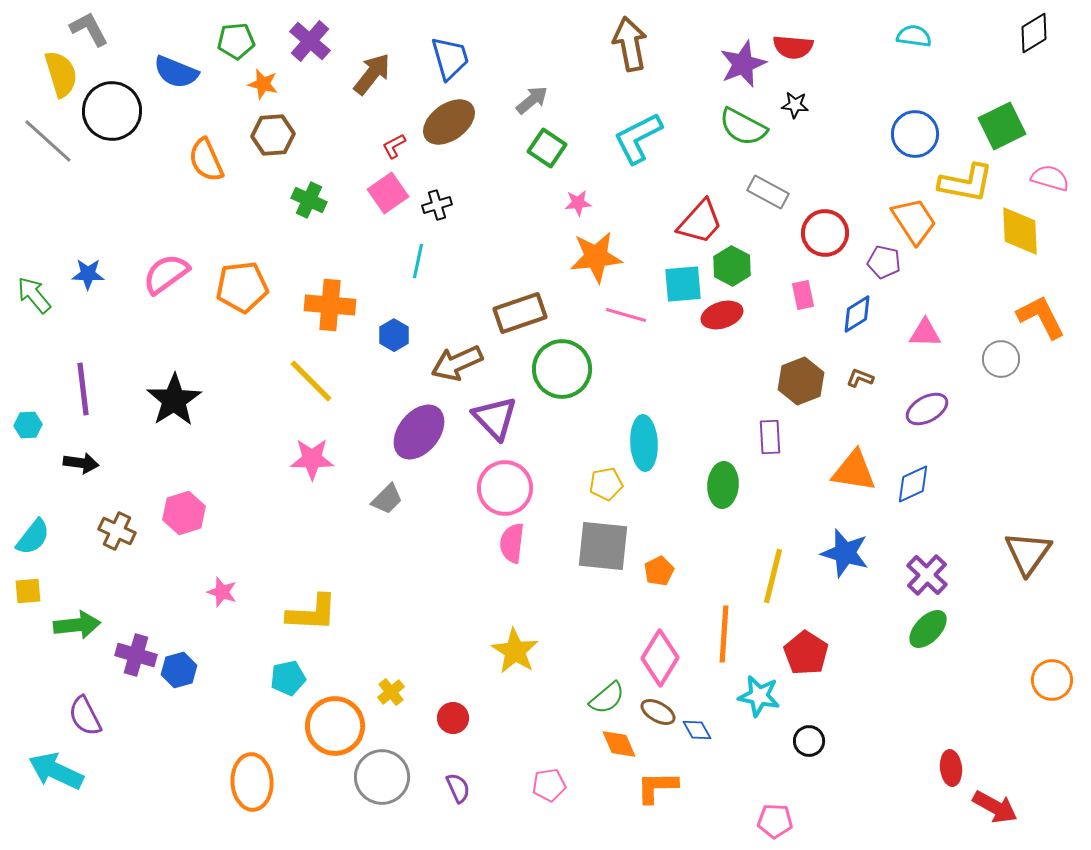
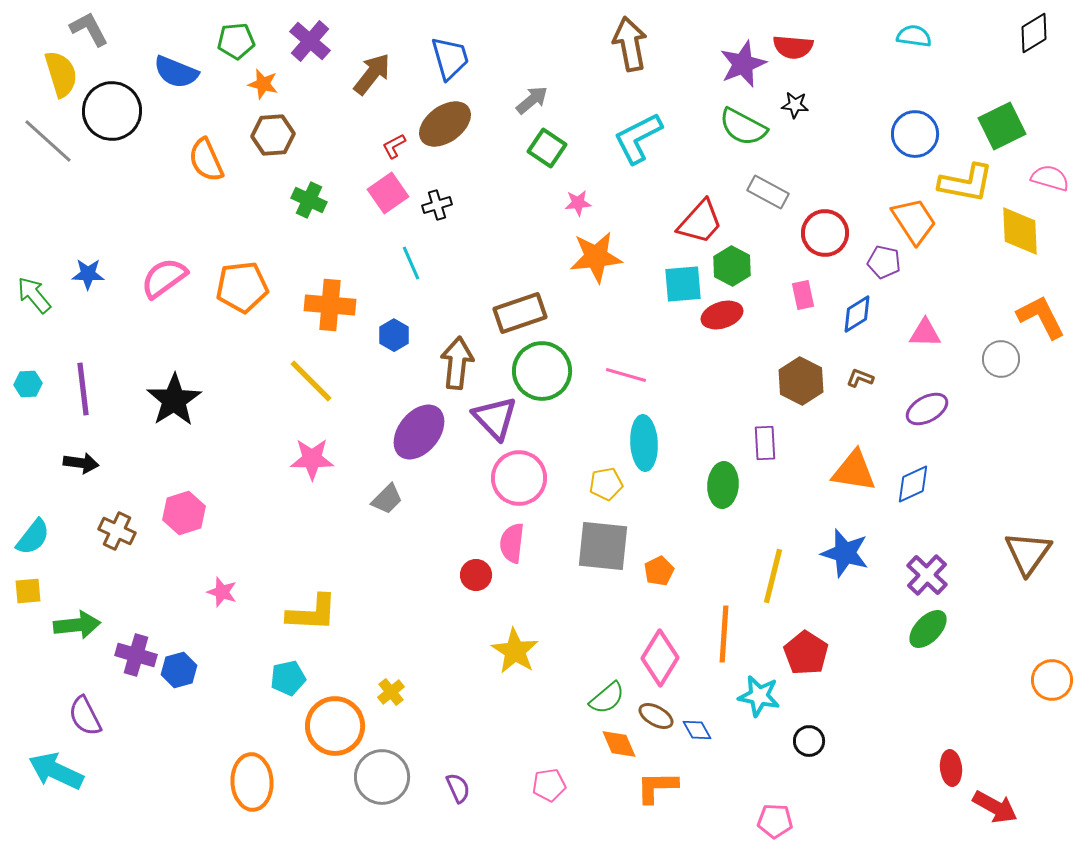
brown ellipse at (449, 122): moved 4 px left, 2 px down
cyan line at (418, 261): moved 7 px left, 2 px down; rotated 36 degrees counterclockwise
pink semicircle at (166, 274): moved 2 px left, 4 px down
pink line at (626, 315): moved 60 px down
brown arrow at (457, 363): rotated 120 degrees clockwise
green circle at (562, 369): moved 20 px left, 2 px down
brown hexagon at (801, 381): rotated 12 degrees counterclockwise
cyan hexagon at (28, 425): moved 41 px up
purple rectangle at (770, 437): moved 5 px left, 6 px down
pink circle at (505, 488): moved 14 px right, 10 px up
brown ellipse at (658, 712): moved 2 px left, 4 px down
red circle at (453, 718): moved 23 px right, 143 px up
